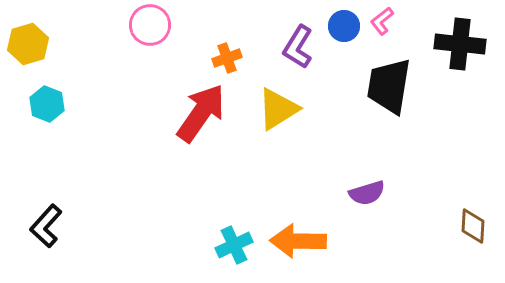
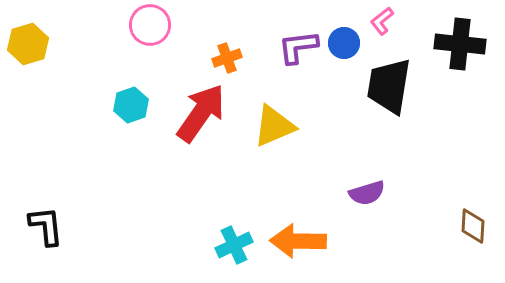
blue circle: moved 17 px down
purple L-shape: rotated 51 degrees clockwise
cyan hexagon: moved 84 px right, 1 px down; rotated 20 degrees clockwise
yellow triangle: moved 4 px left, 17 px down; rotated 9 degrees clockwise
black L-shape: rotated 132 degrees clockwise
